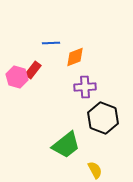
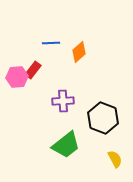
orange diamond: moved 4 px right, 5 px up; rotated 20 degrees counterclockwise
pink hexagon: rotated 20 degrees counterclockwise
purple cross: moved 22 px left, 14 px down
yellow semicircle: moved 20 px right, 11 px up
